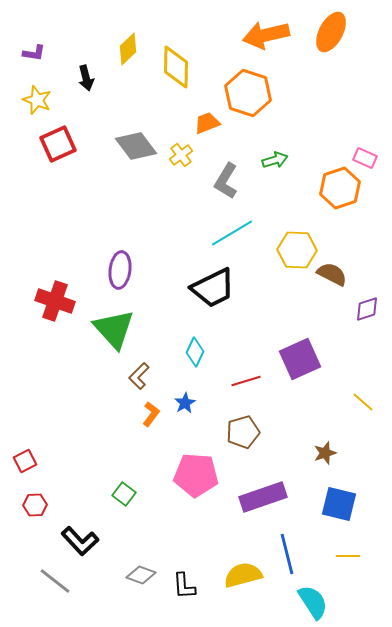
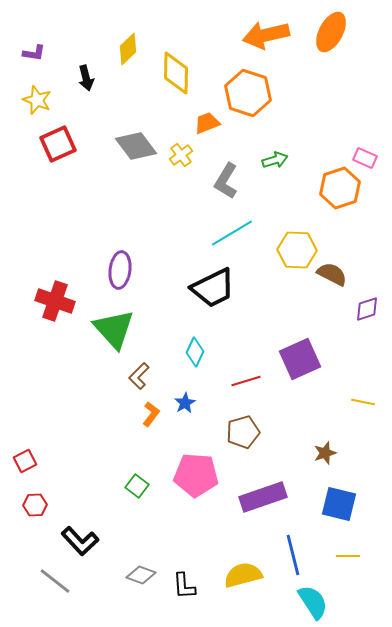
yellow diamond at (176, 67): moved 6 px down
yellow line at (363, 402): rotated 30 degrees counterclockwise
green square at (124, 494): moved 13 px right, 8 px up
blue line at (287, 554): moved 6 px right, 1 px down
